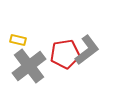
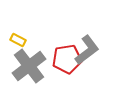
yellow rectangle: rotated 14 degrees clockwise
red pentagon: moved 2 px right, 5 px down
